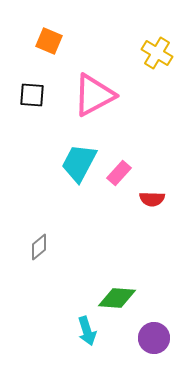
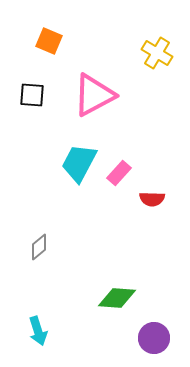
cyan arrow: moved 49 px left
